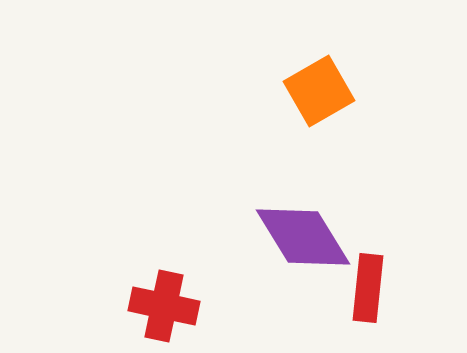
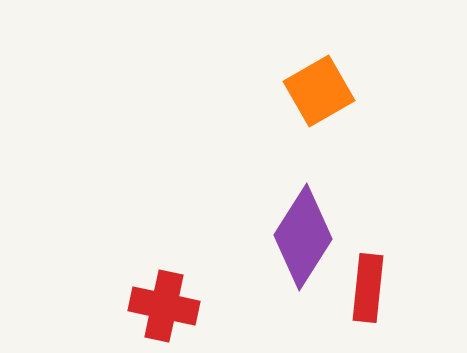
purple diamond: rotated 64 degrees clockwise
